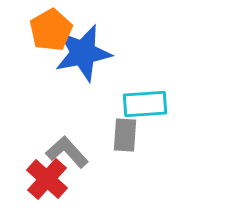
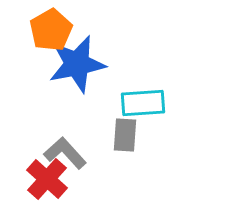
blue star: moved 6 px left, 11 px down
cyan rectangle: moved 2 px left, 1 px up
gray L-shape: moved 2 px left, 1 px down
